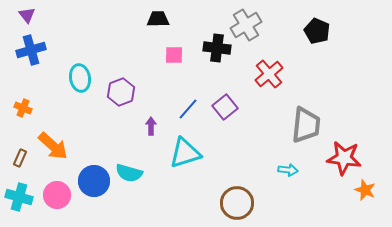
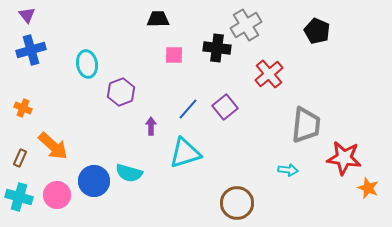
cyan ellipse: moved 7 px right, 14 px up
orange star: moved 3 px right, 2 px up
